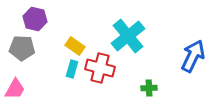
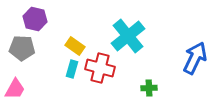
blue arrow: moved 2 px right, 2 px down
